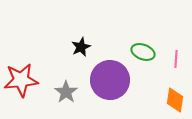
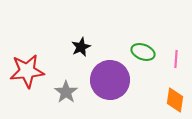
red star: moved 6 px right, 9 px up
